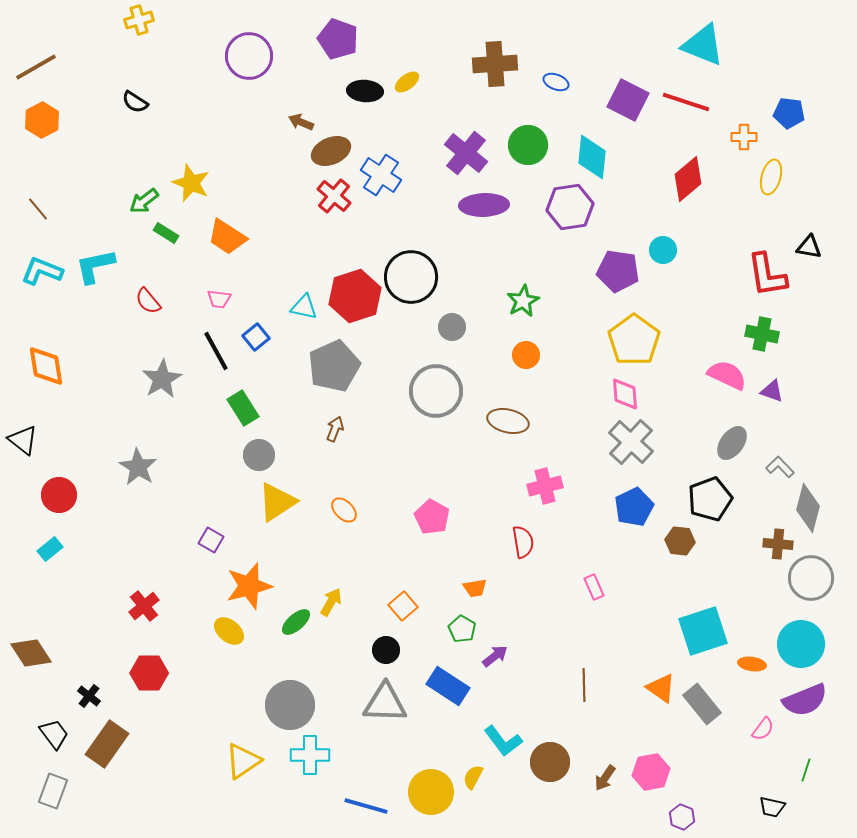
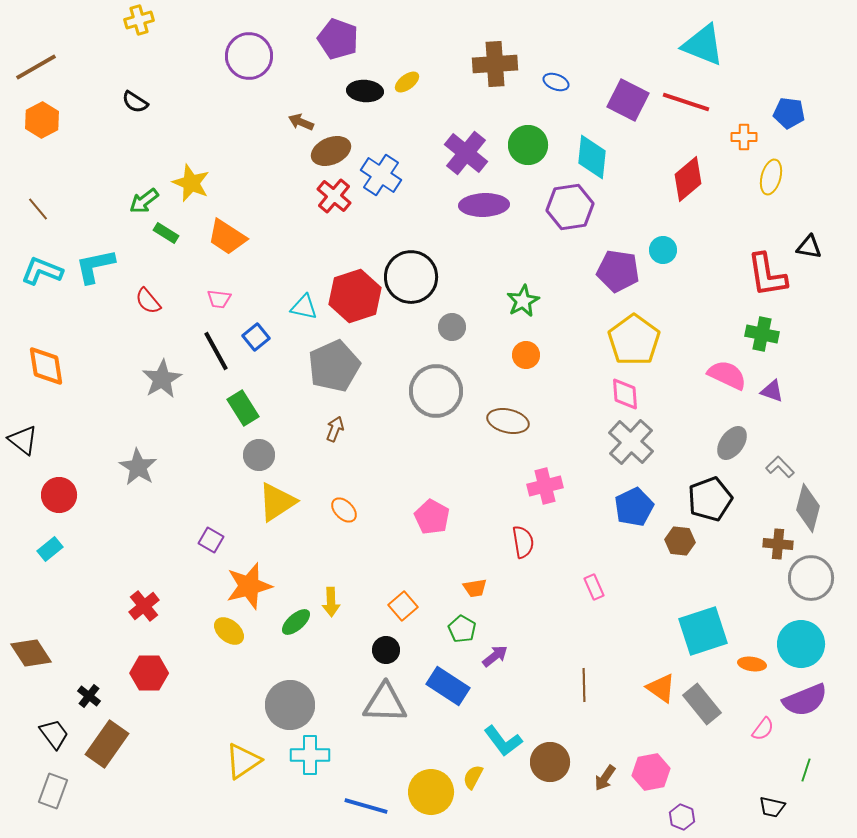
yellow arrow at (331, 602): rotated 148 degrees clockwise
